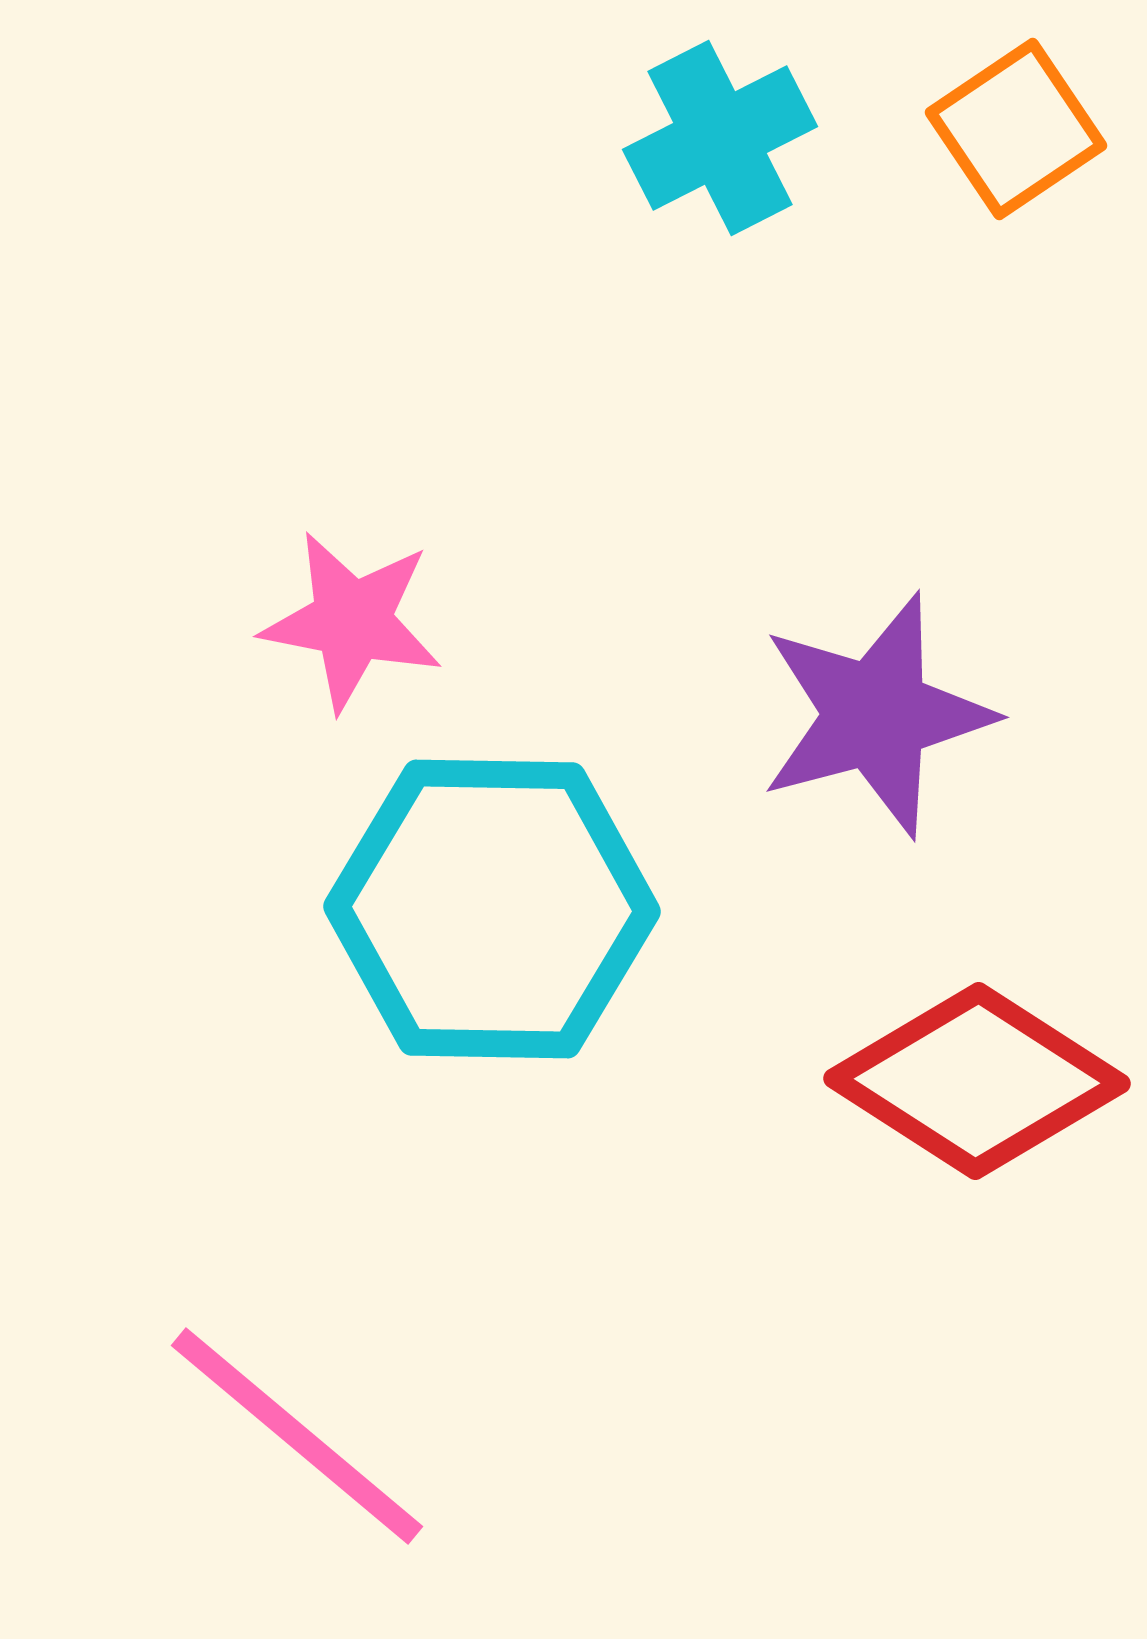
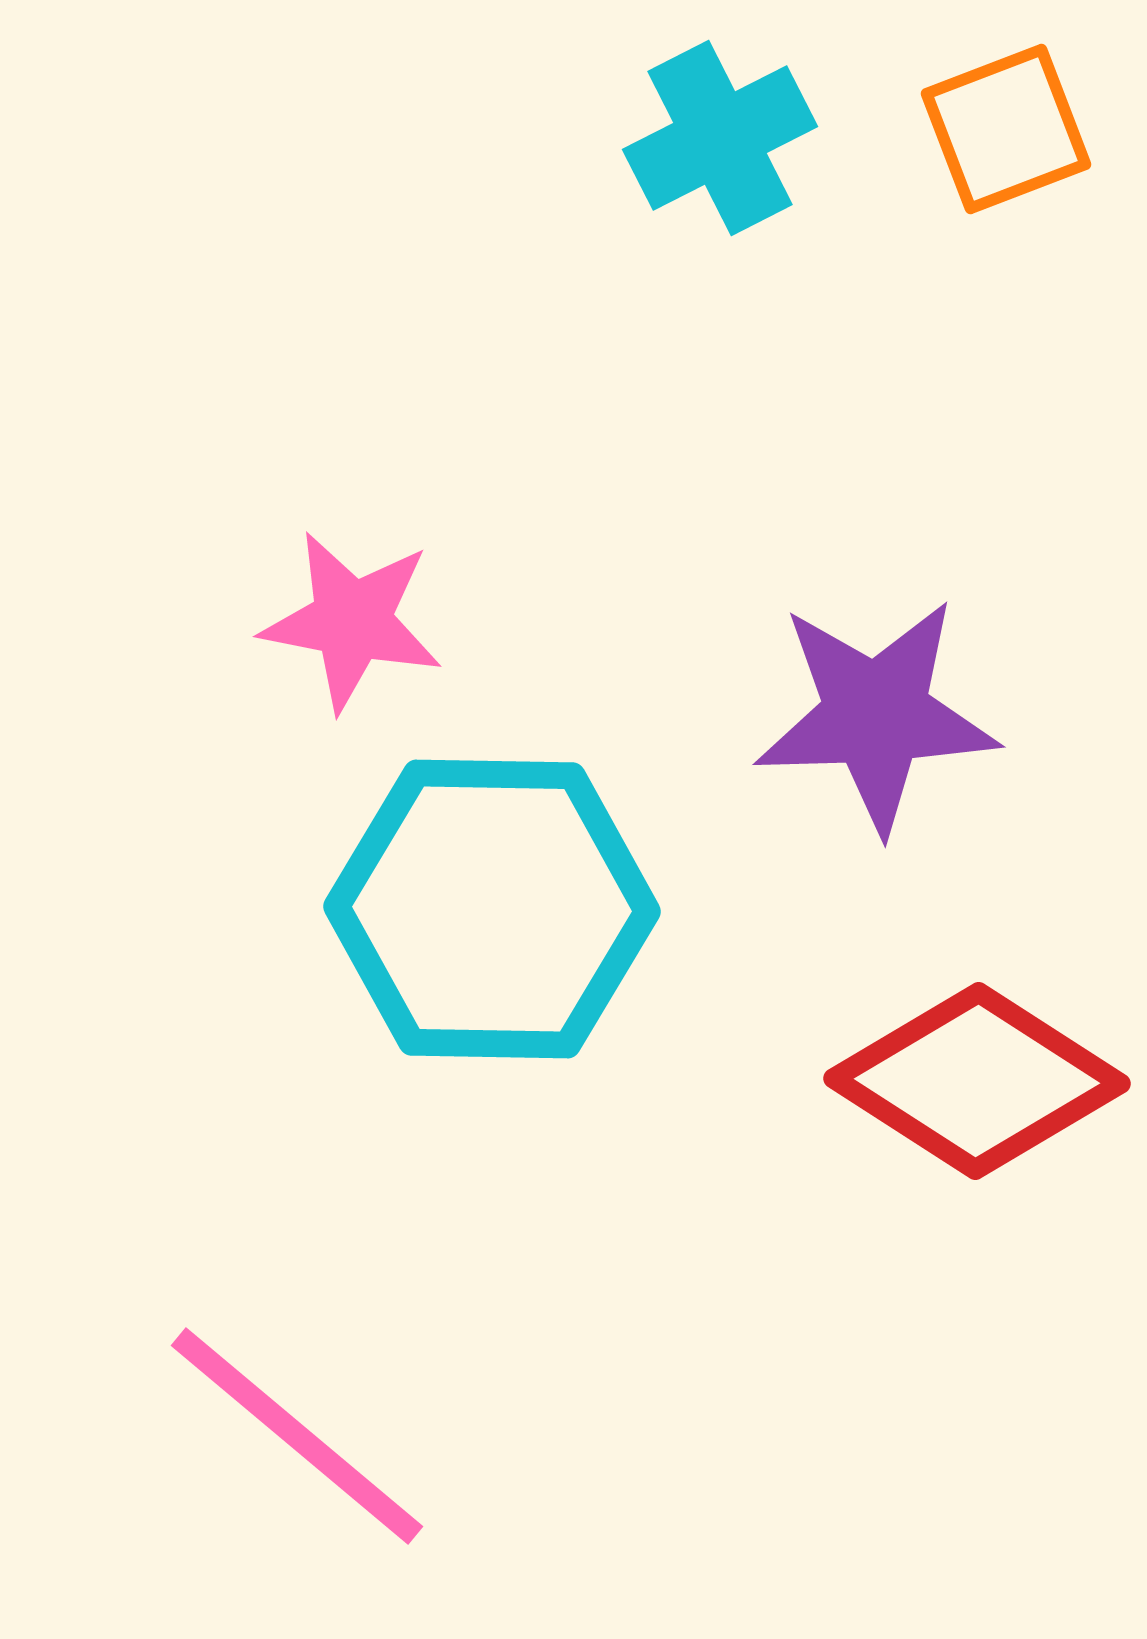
orange square: moved 10 px left; rotated 13 degrees clockwise
purple star: rotated 13 degrees clockwise
